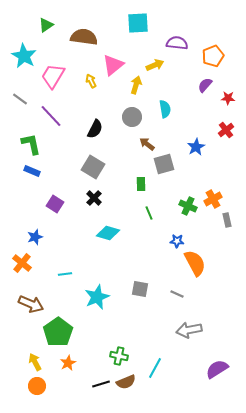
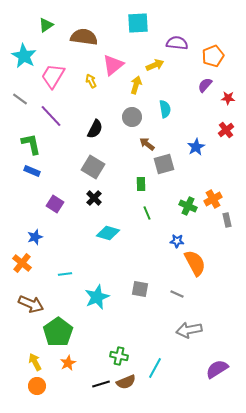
green line at (149, 213): moved 2 px left
